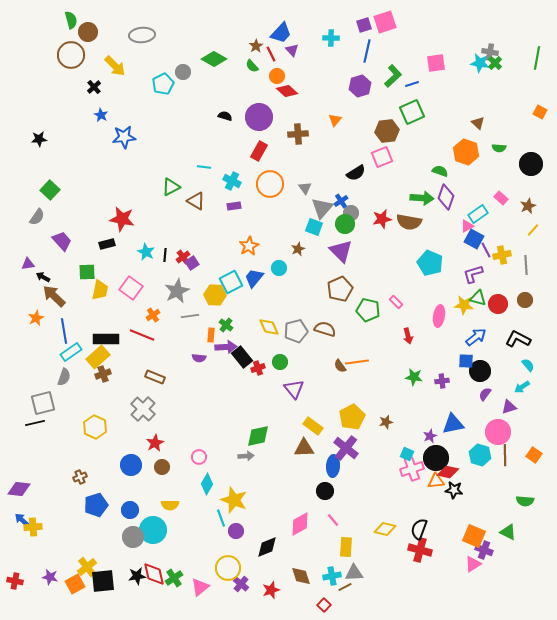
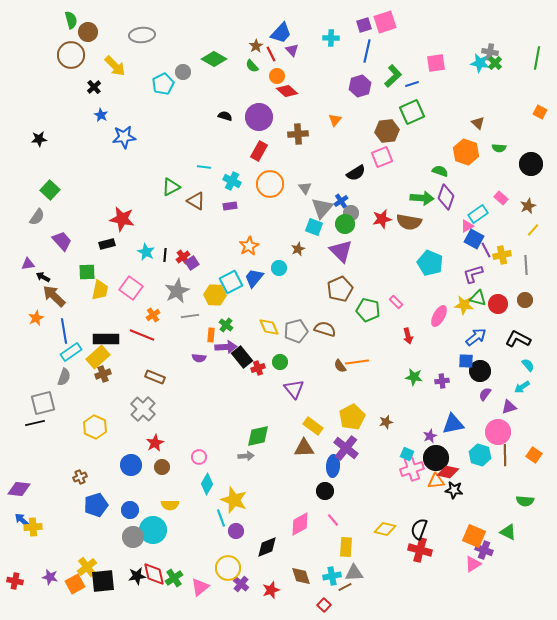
purple rectangle at (234, 206): moved 4 px left
pink ellipse at (439, 316): rotated 20 degrees clockwise
